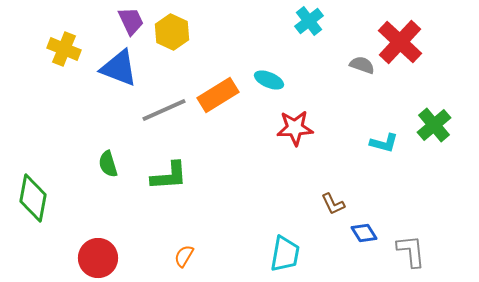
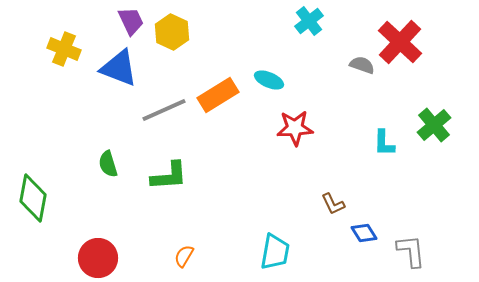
cyan L-shape: rotated 76 degrees clockwise
cyan trapezoid: moved 10 px left, 2 px up
